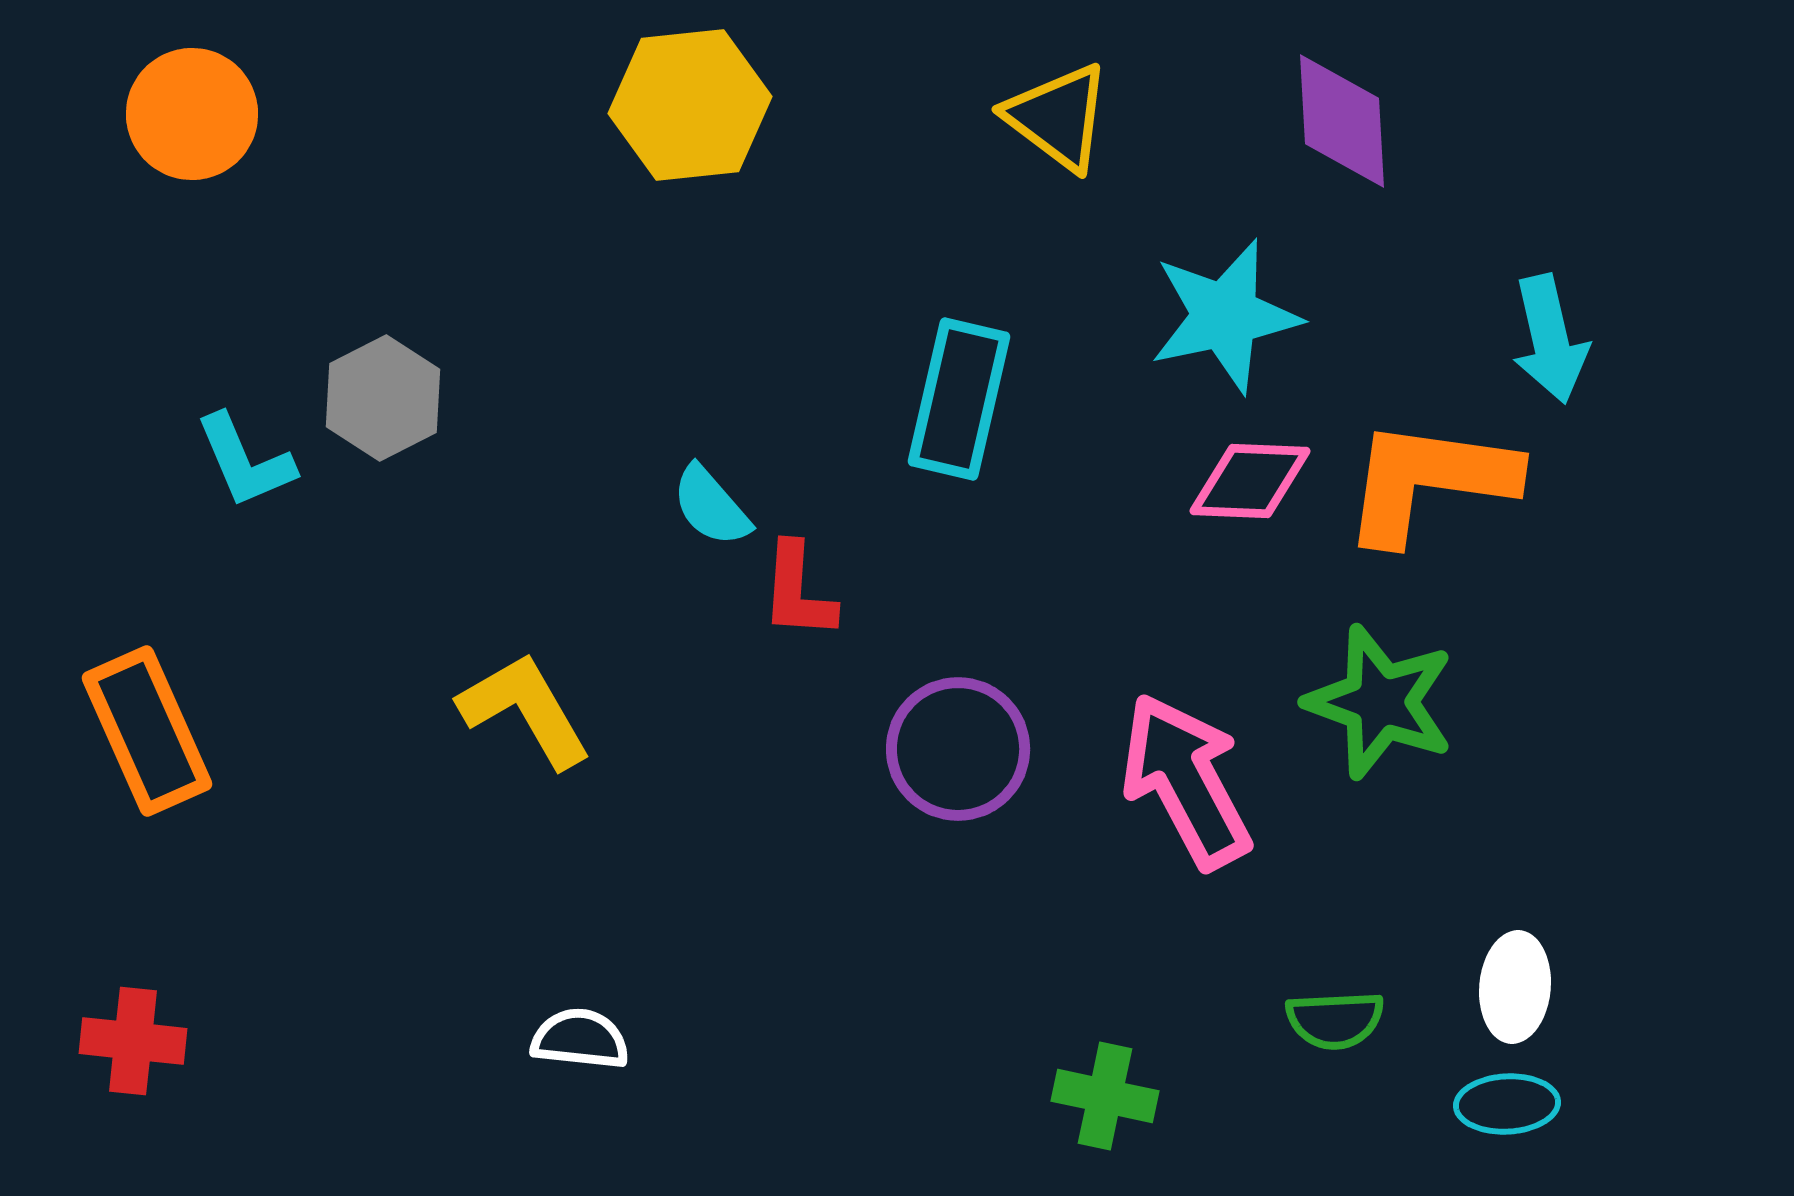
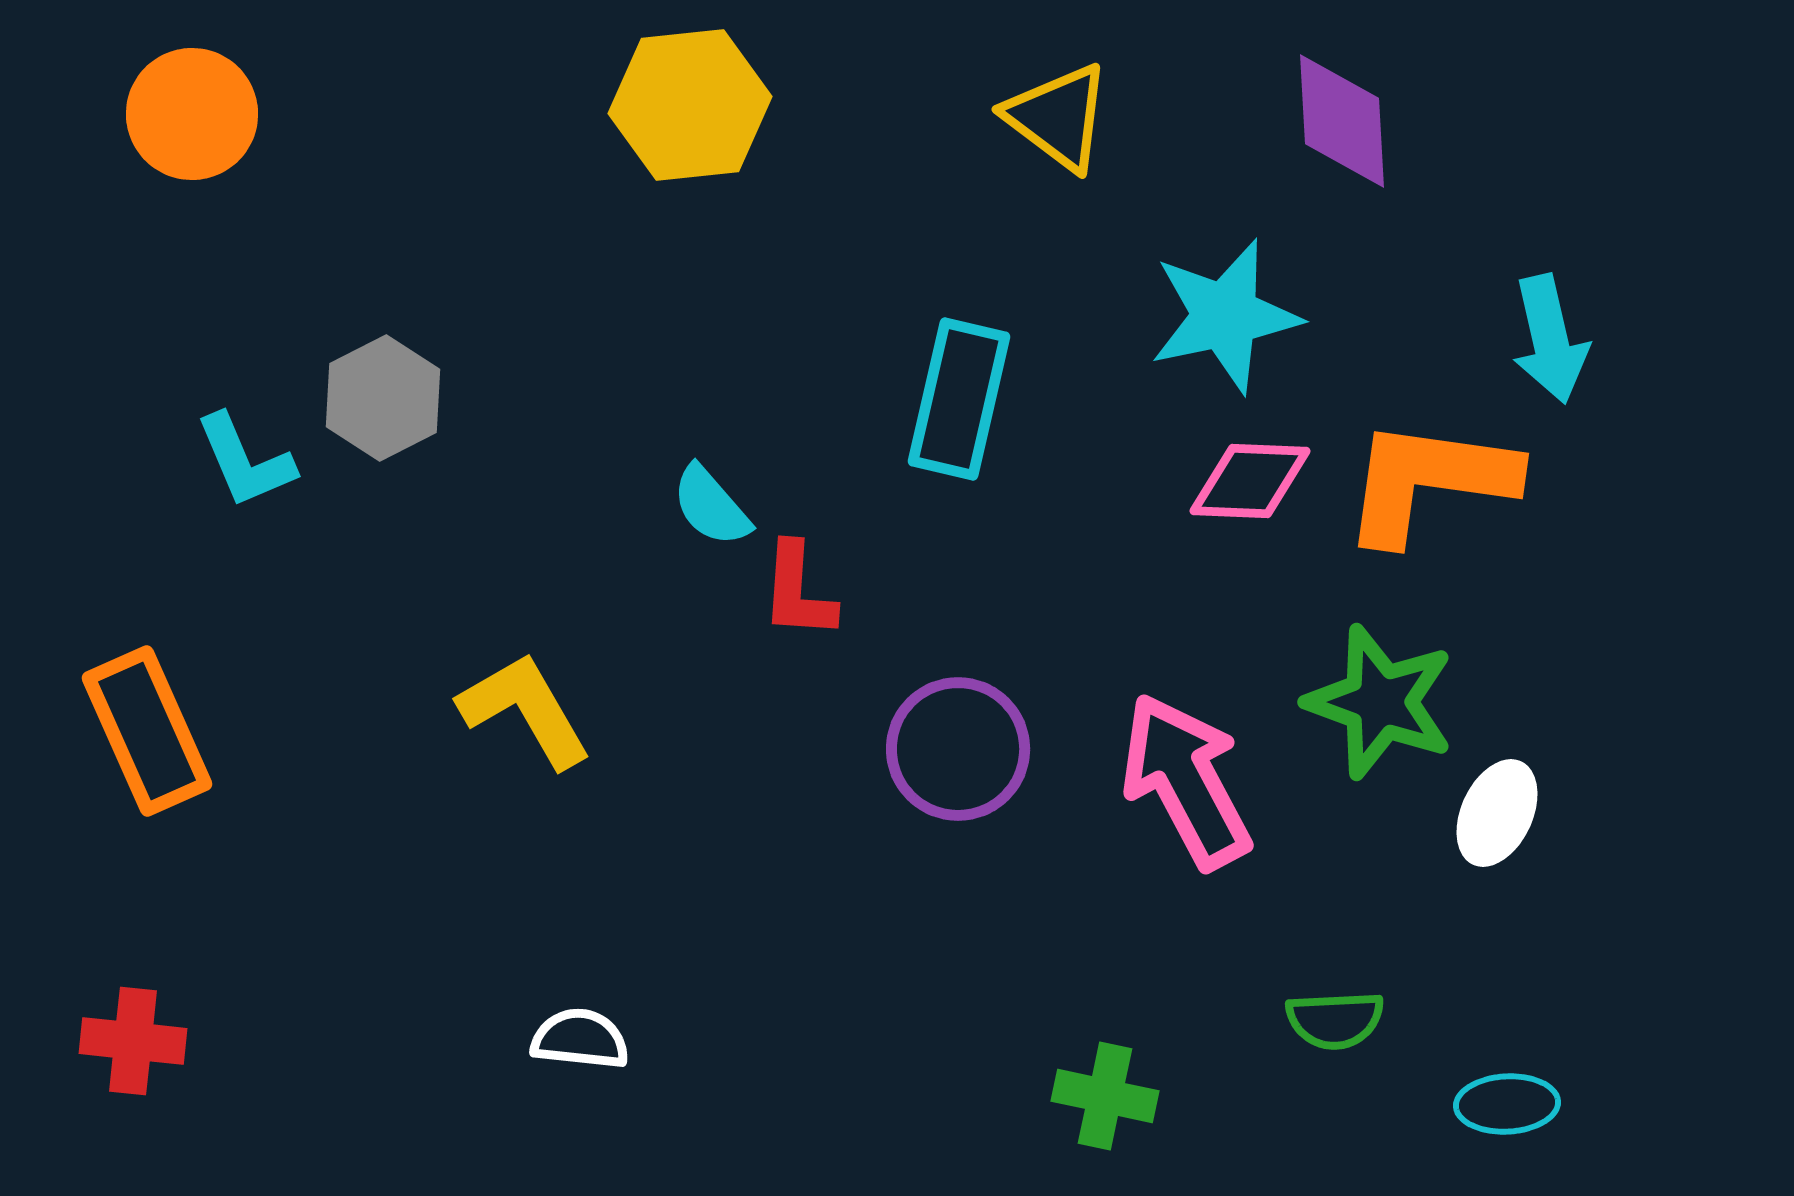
white ellipse: moved 18 px left, 174 px up; rotated 20 degrees clockwise
